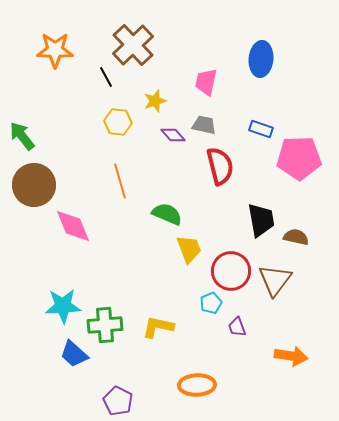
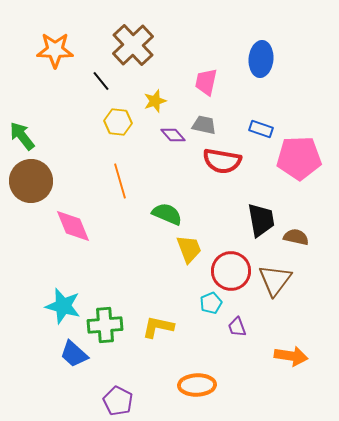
black line: moved 5 px left, 4 px down; rotated 10 degrees counterclockwise
red semicircle: moved 2 px right, 5 px up; rotated 114 degrees clockwise
brown circle: moved 3 px left, 4 px up
cyan star: rotated 18 degrees clockwise
